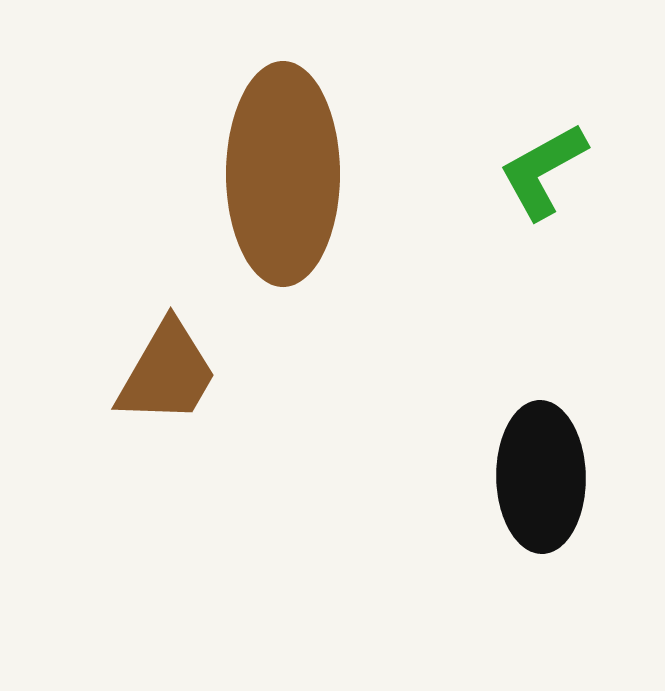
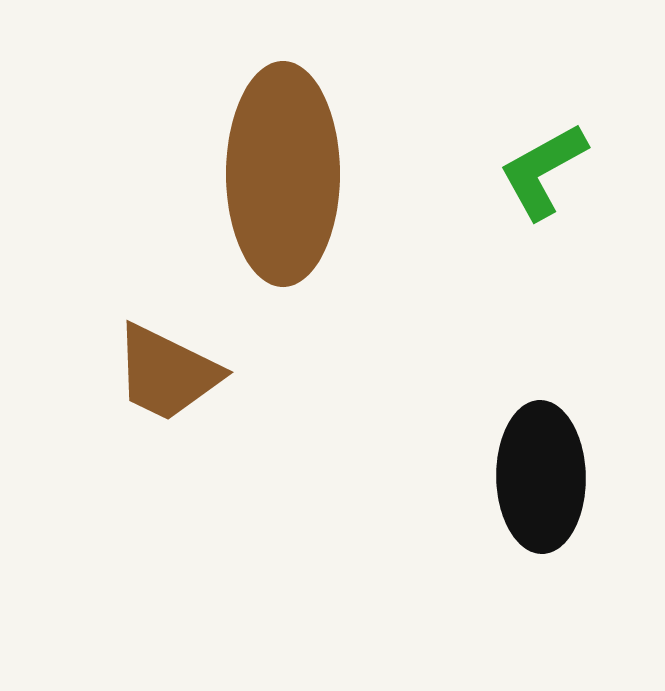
brown trapezoid: rotated 86 degrees clockwise
